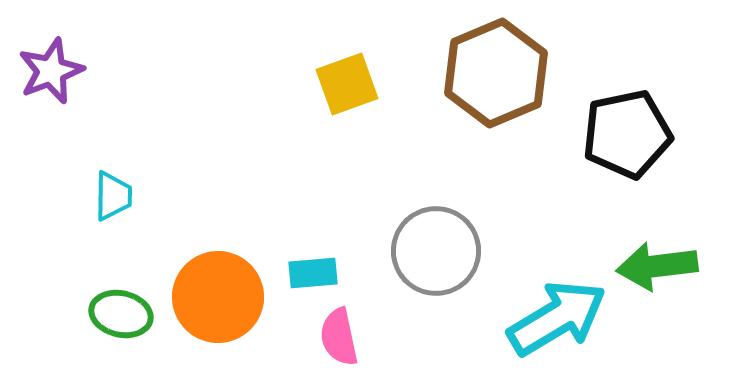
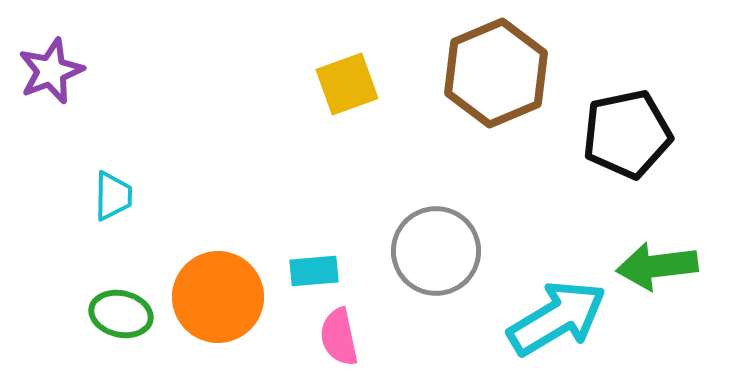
cyan rectangle: moved 1 px right, 2 px up
